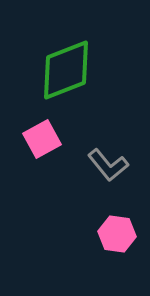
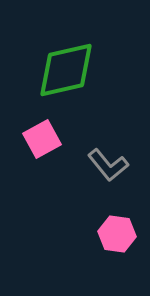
green diamond: rotated 8 degrees clockwise
